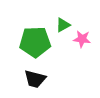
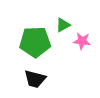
pink star: moved 2 px down
